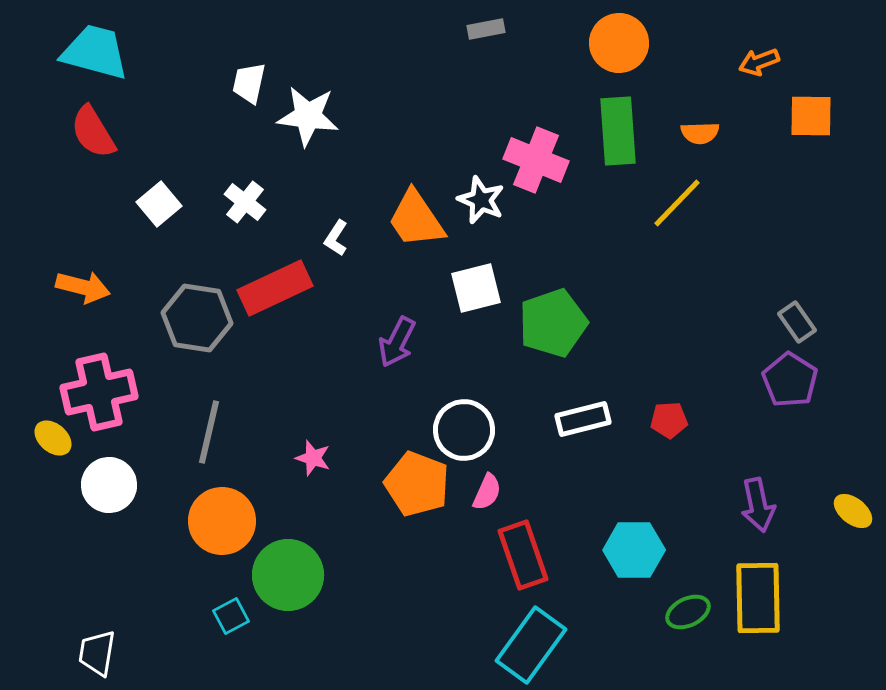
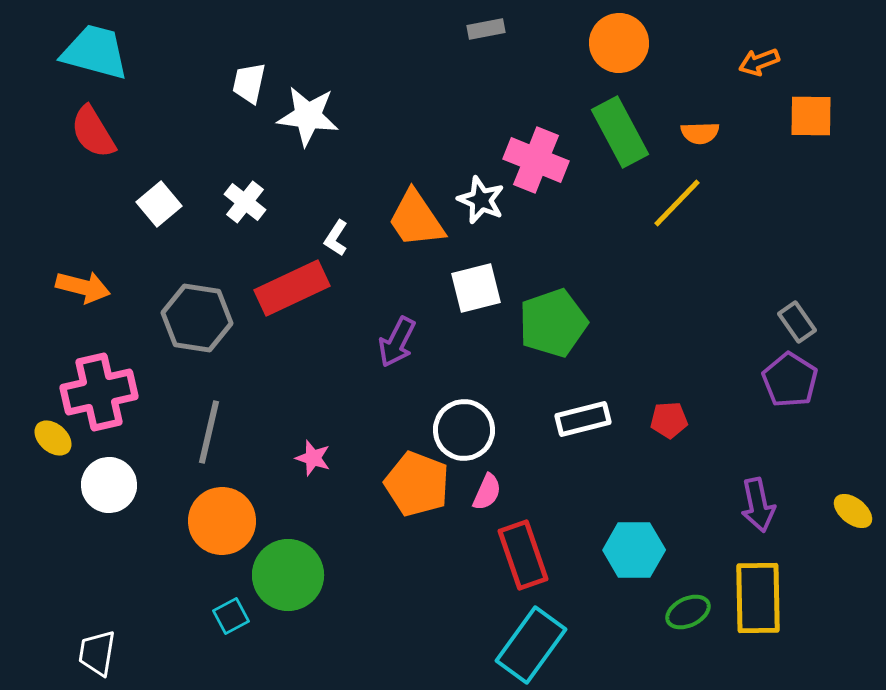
green rectangle at (618, 131): moved 2 px right, 1 px down; rotated 24 degrees counterclockwise
red rectangle at (275, 288): moved 17 px right
